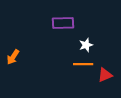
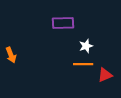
white star: moved 1 px down
orange arrow: moved 2 px left, 2 px up; rotated 56 degrees counterclockwise
